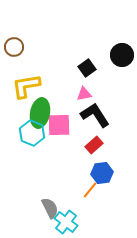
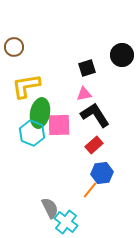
black square: rotated 18 degrees clockwise
